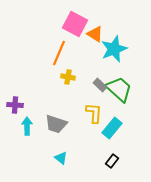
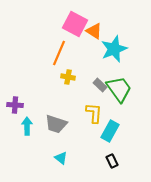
orange triangle: moved 1 px left, 3 px up
green trapezoid: rotated 12 degrees clockwise
cyan rectangle: moved 2 px left, 3 px down; rotated 10 degrees counterclockwise
black rectangle: rotated 64 degrees counterclockwise
